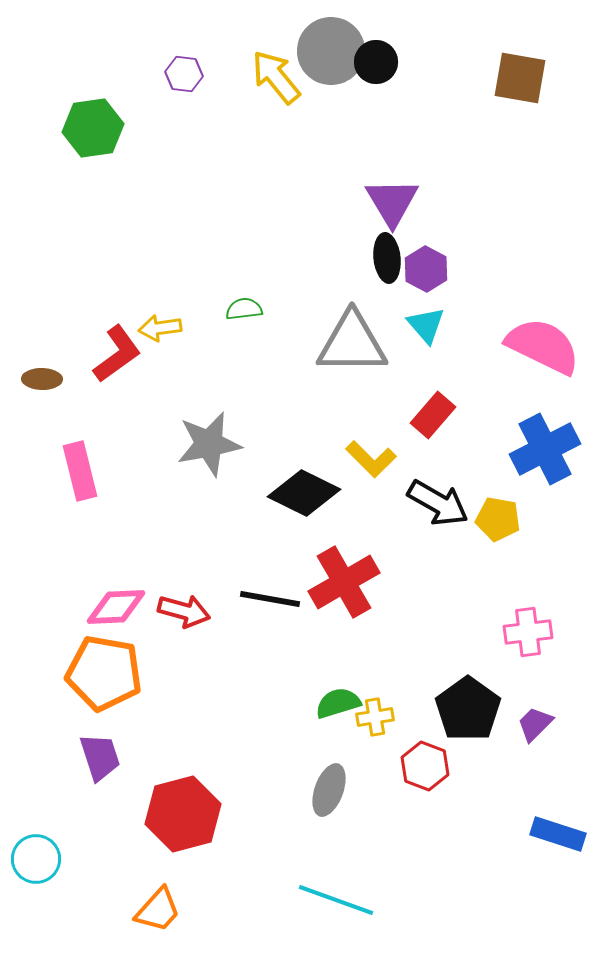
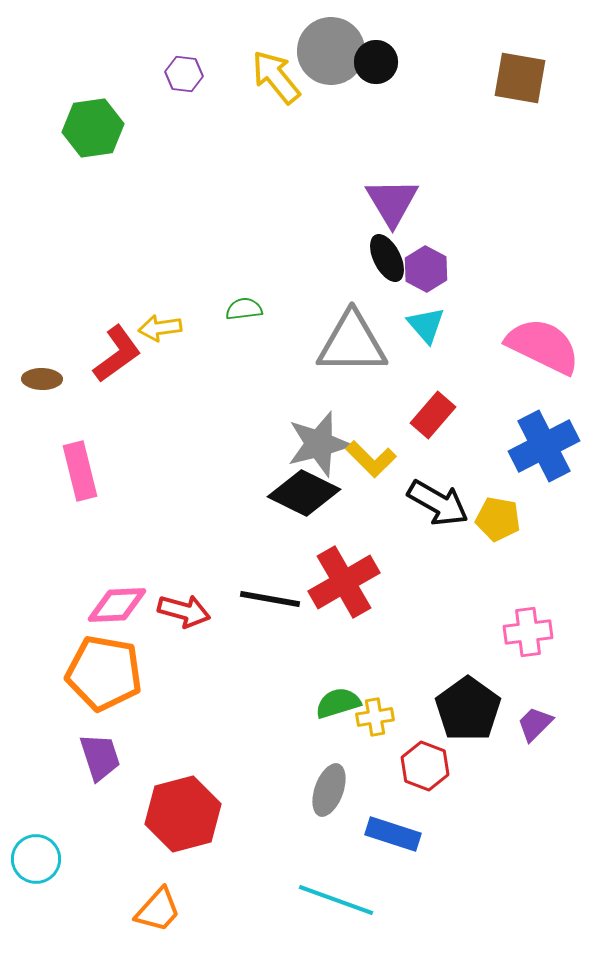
black ellipse at (387, 258): rotated 21 degrees counterclockwise
gray star at (209, 444): moved 110 px right; rotated 4 degrees counterclockwise
blue cross at (545, 449): moved 1 px left, 3 px up
pink diamond at (116, 607): moved 1 px right, 2 px up
blue rectangle at (558, 834): moved 165 px left
